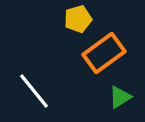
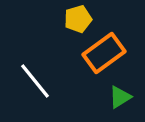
white line: moved 1 px right, 10 px up
